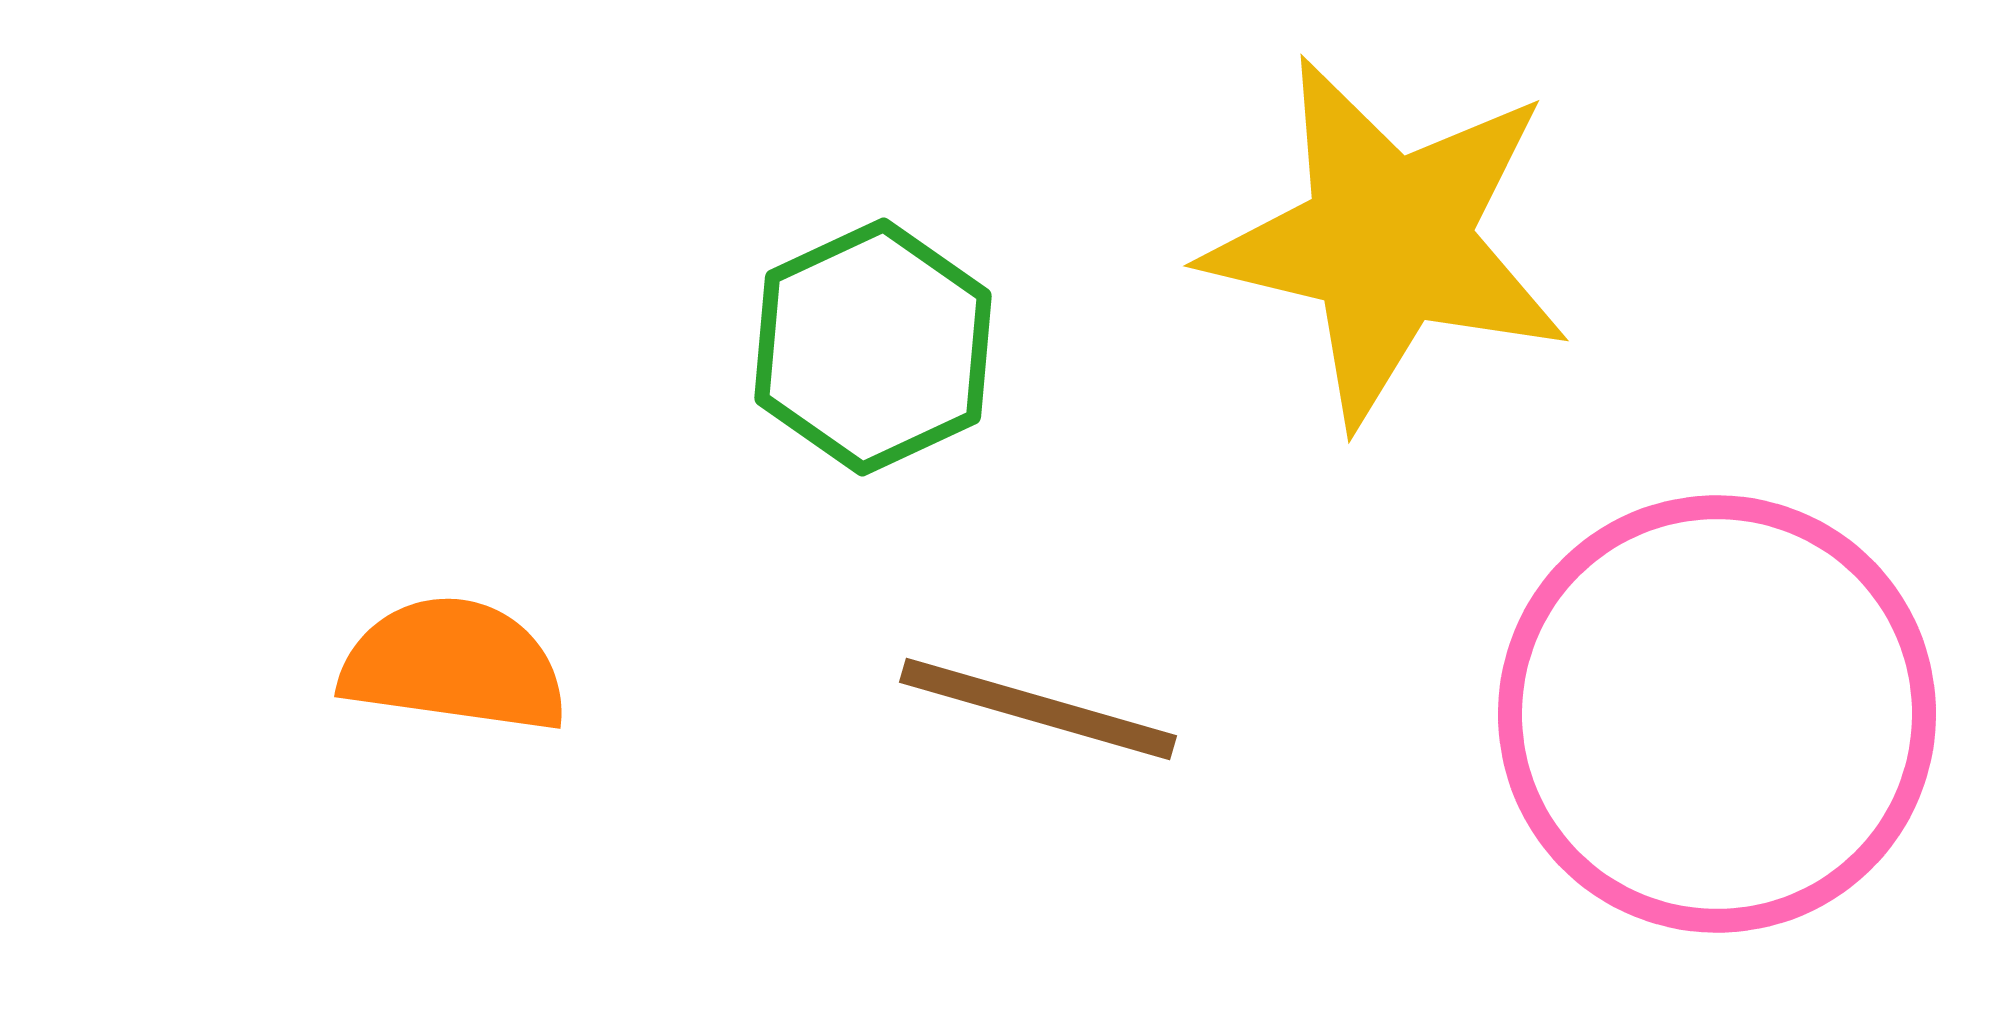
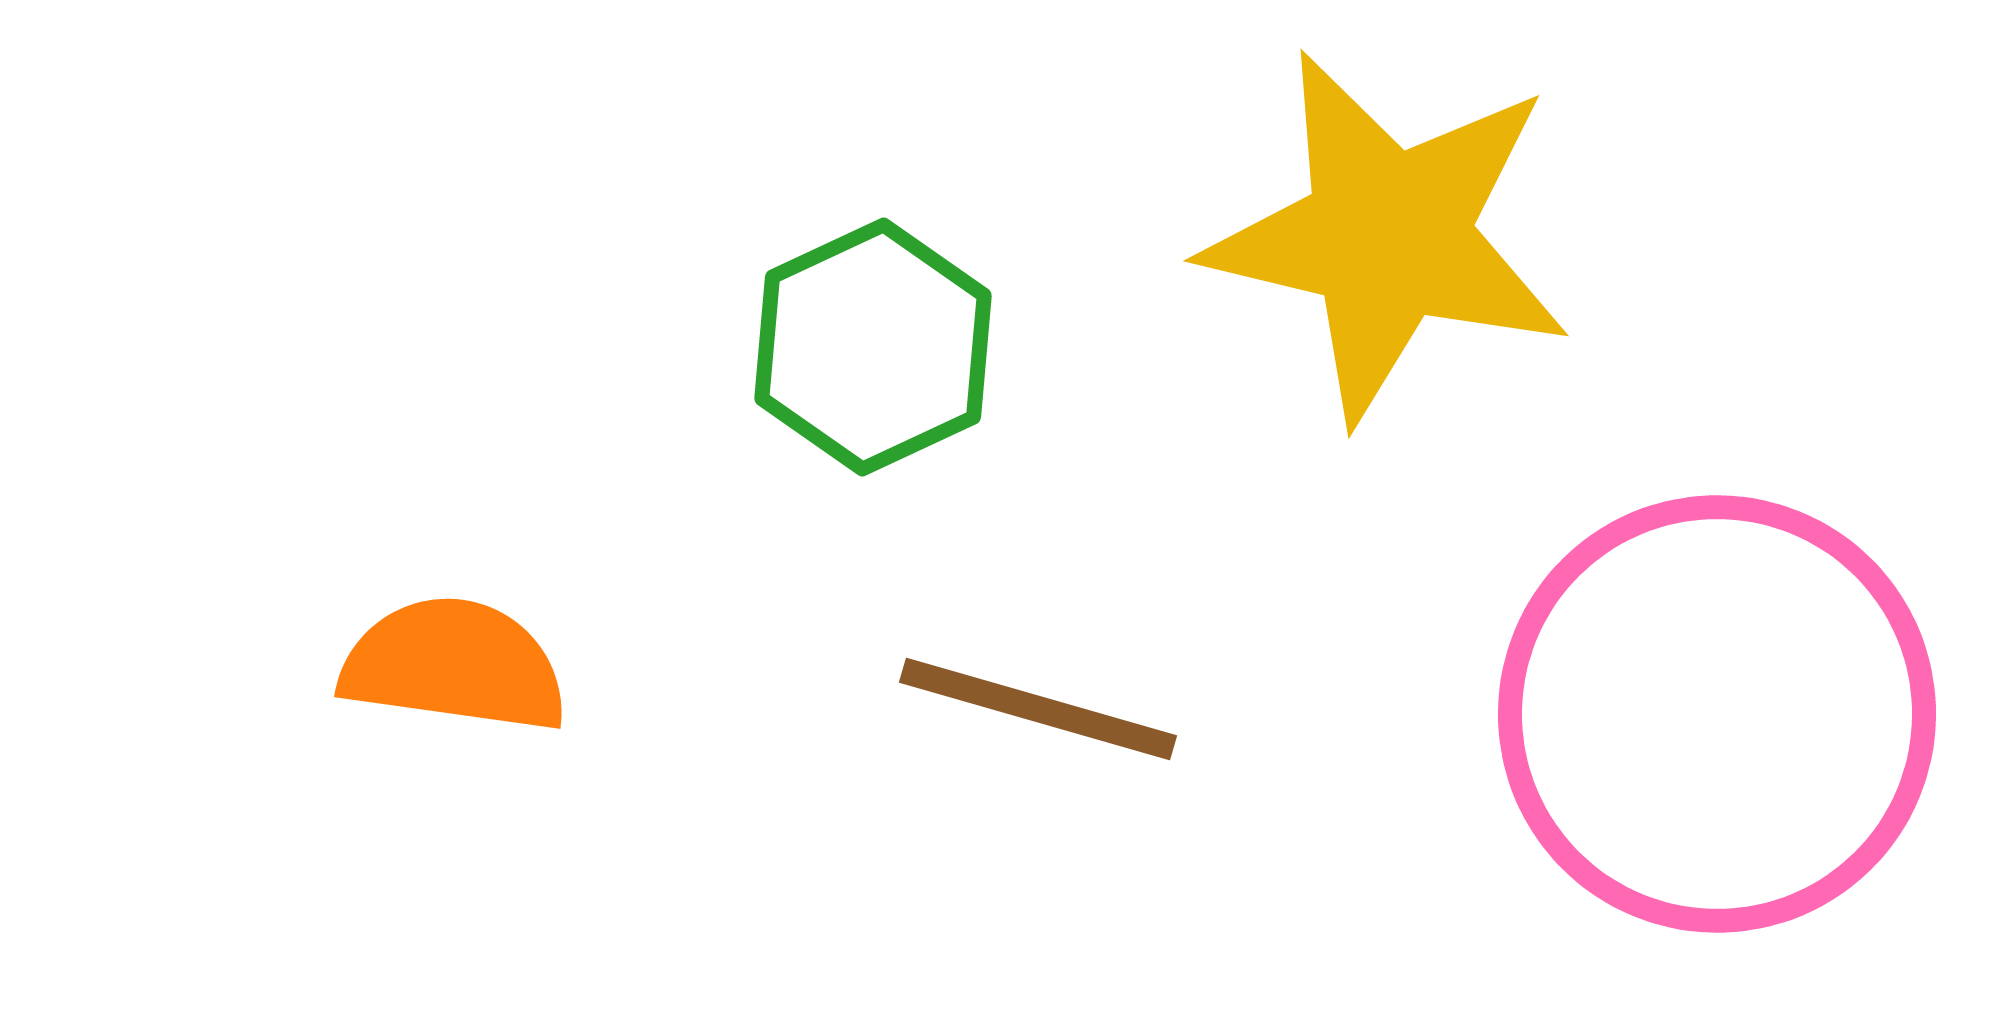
yellow star: moved 5 px up
